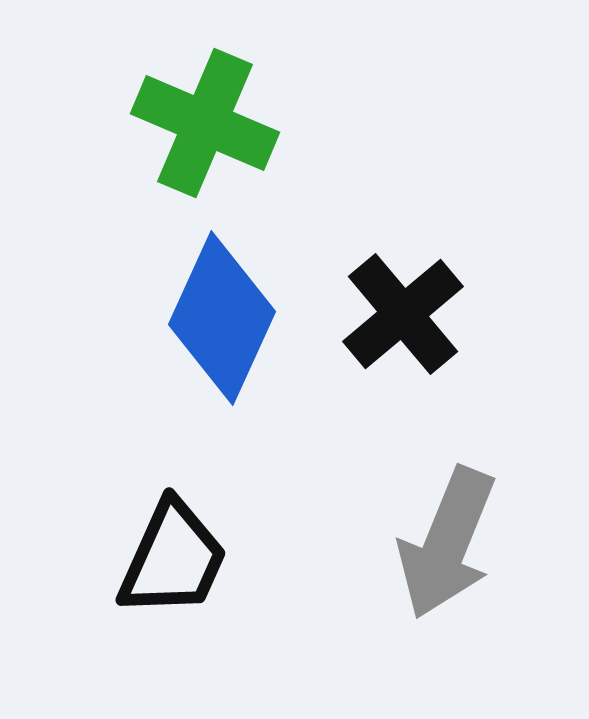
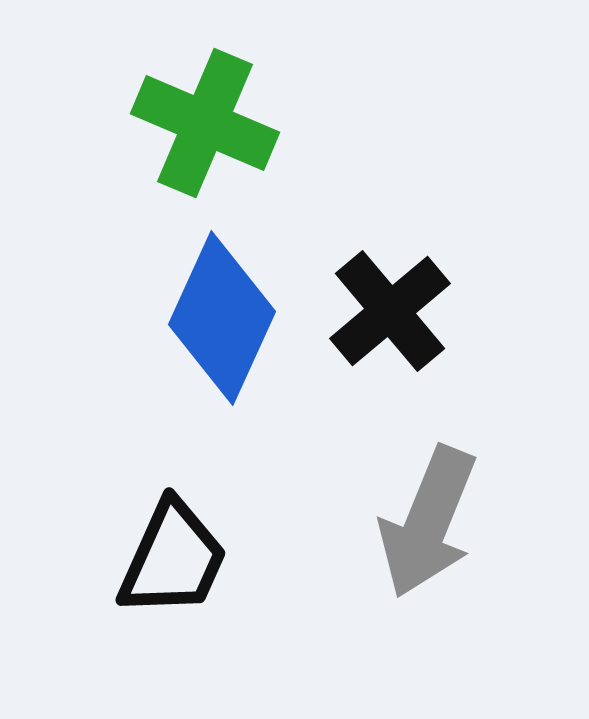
black cross: moved 13 px left, 3 px up
gray arrow: moved 19 px left, 21 px up
